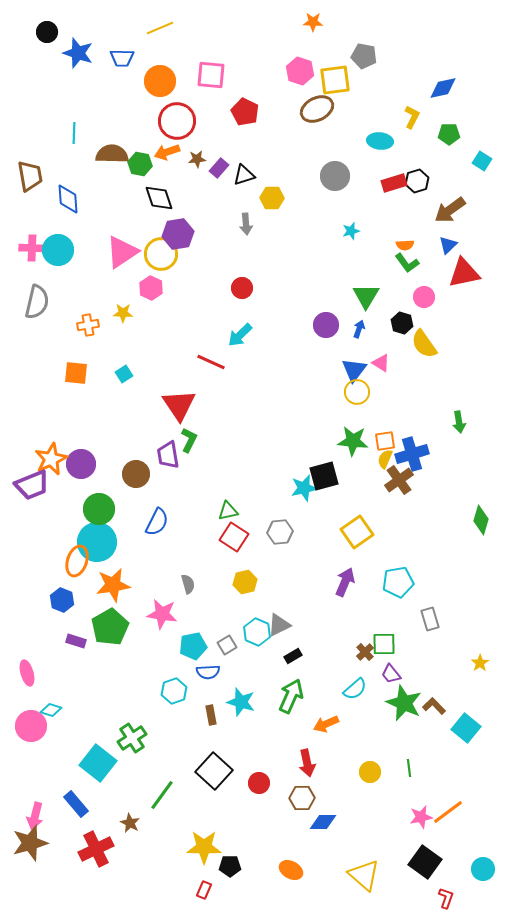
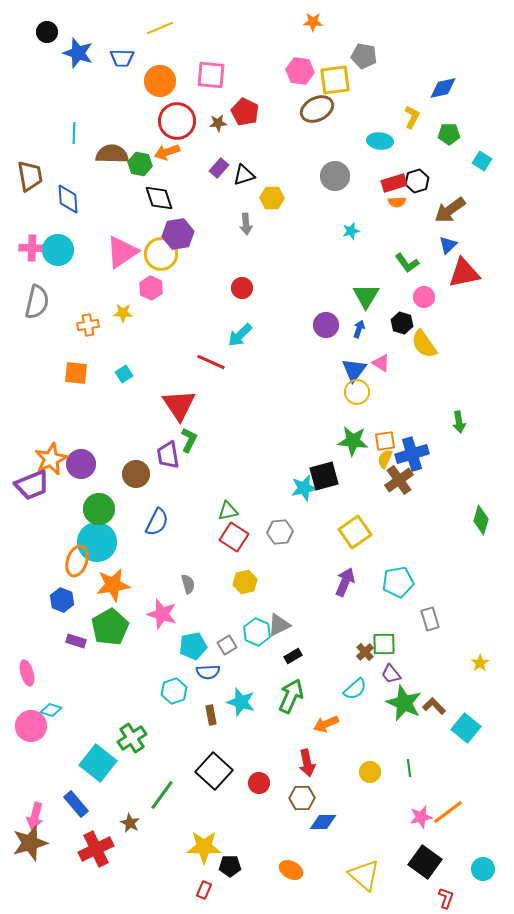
pink hexagon at (300, 71): rotated 12 degrees counterclockwise
brown star at (197, 159): moved 21 px right, 36 px up
orange semicircle at (405, 245): moved 8 px left, 43 px up
yellow square at (357, 532): moved 2 px left
pink star at (162, 614): rotated 8 degrees clockwise
